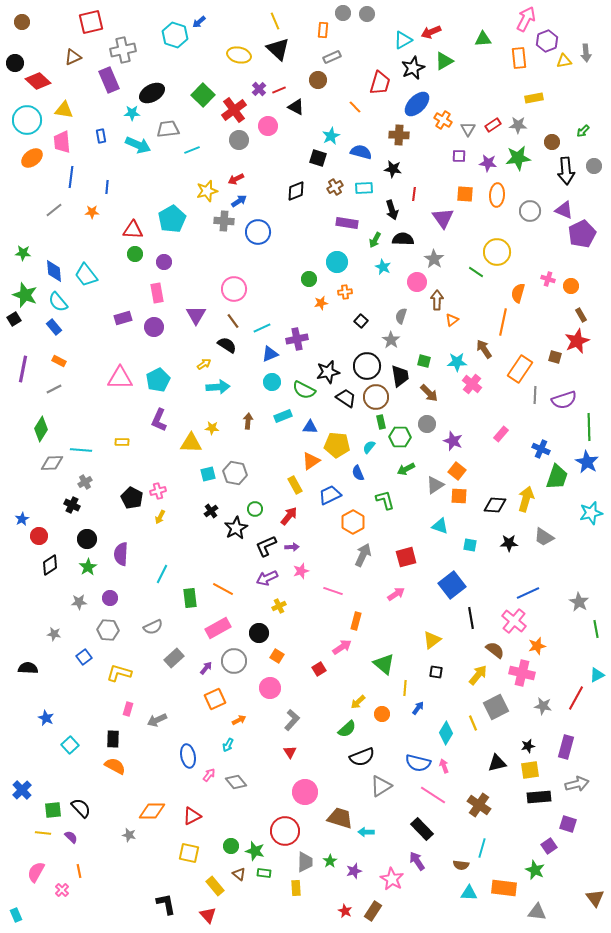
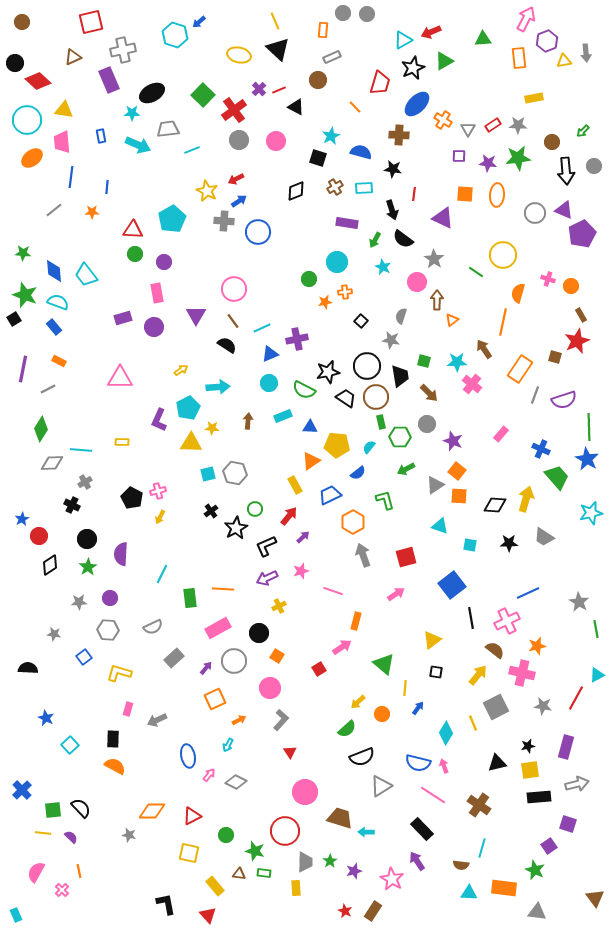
pink circle at (268, 126): moved 8 px right, 15 px down
yellow star at (207, 191): rotated 30 degrees counterclockwise
gray circle at (530, 211): moved 5 px right, 2 px down
purple triangle at (443, 218): rotated 30 degrees counterclockwise
black semicircle at (403, 239): rotated 145 degrees counterclockwise
yellow circle at (497, 252): moved 6 px right, 3 px down
cyan semicircle at (58, 302): rotated 150 degrees clockwise
orange star at (321, 303): moved 4 px right, 1 px up
gray star at (391, 340): rotated 24 degrees counterclockwise
yellow arrow at (204, 364): moved 23 px left, 6 px down
cyan pentagon at (158, 380): moved 30 px right, 28 px down
cyan circle at (272, 382): moved 3 px left, 1 px down
gray line at (54, 389): moved 6 px left
gray line at (535, 395): rotated 18 degrees clockwise
blue star at (587, 462): moved 3 px up
blue semicircle at (358, 473): rotated 105 degrees counterclockwise
green trapezoid at (557, 477): rotated 60 degrees counterclockwise
purple arrow at (292, 547): moved 11 px right, 10 px up; rotated 40 degrees counterclockwise
gray arrow at (363, 555): rotated 45 degrees counterclockwise
orange line at (223, 589): rotated 25 degrees counterclockwise
pink cross at (514, 621): moved 7 px left; rotated 25 degrees clockwise
gray L-shape at (292, 720): moved 11 px left
gray diamond at (236, 782): rotated 25 degrees counterclockwise
green circle at (231, 846): moved 5 px left, 11 px up
brown triangle at (239, 874): rotated 32 degrees counterclockwise
